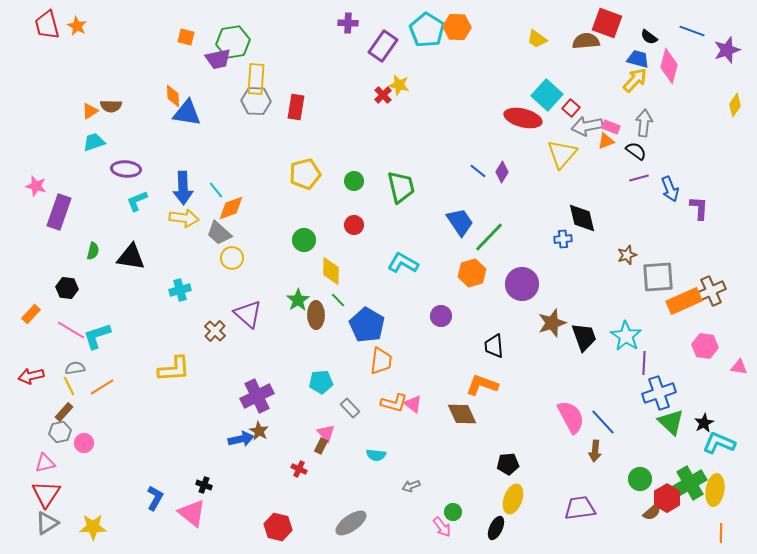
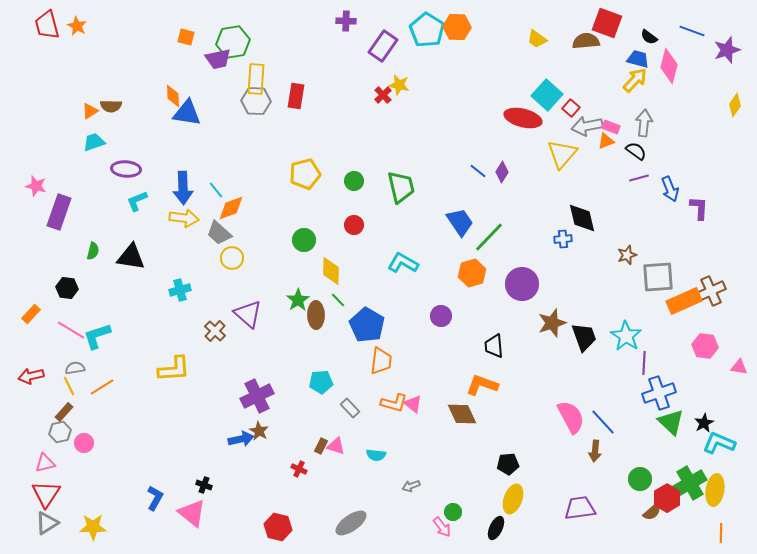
purple cross at (348, 23): moved 2 px left, 2 px up
red rectangle at (296, 107): moved 11 px up
pink triangle at (326, 433): moved 10 px right, 13 px down; rotated 30 degrees counterclockwise
